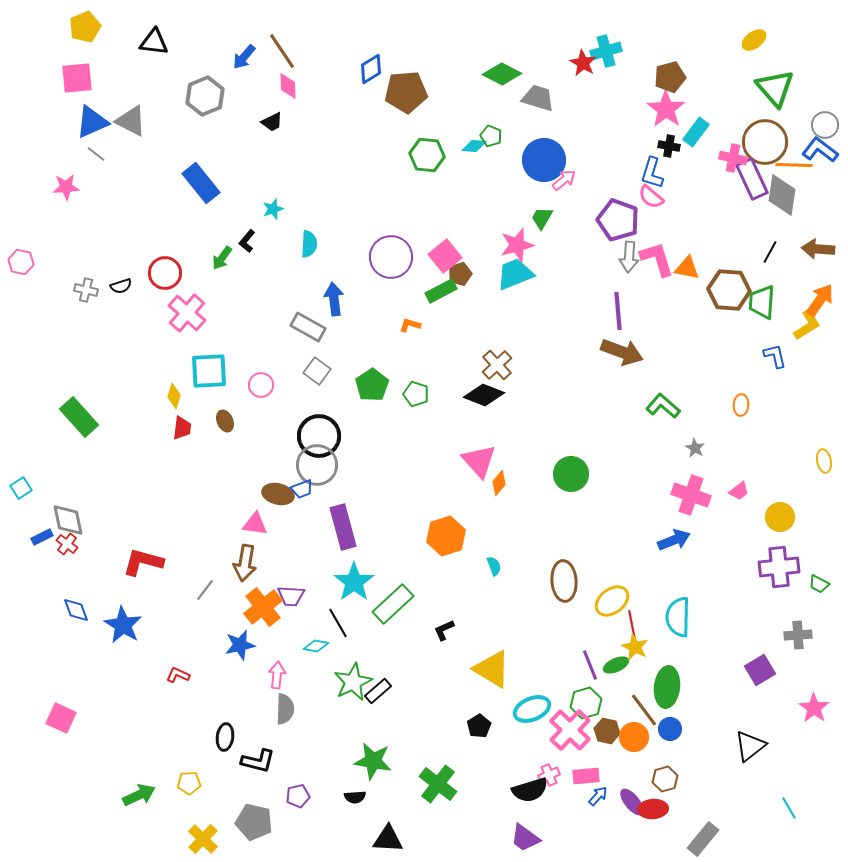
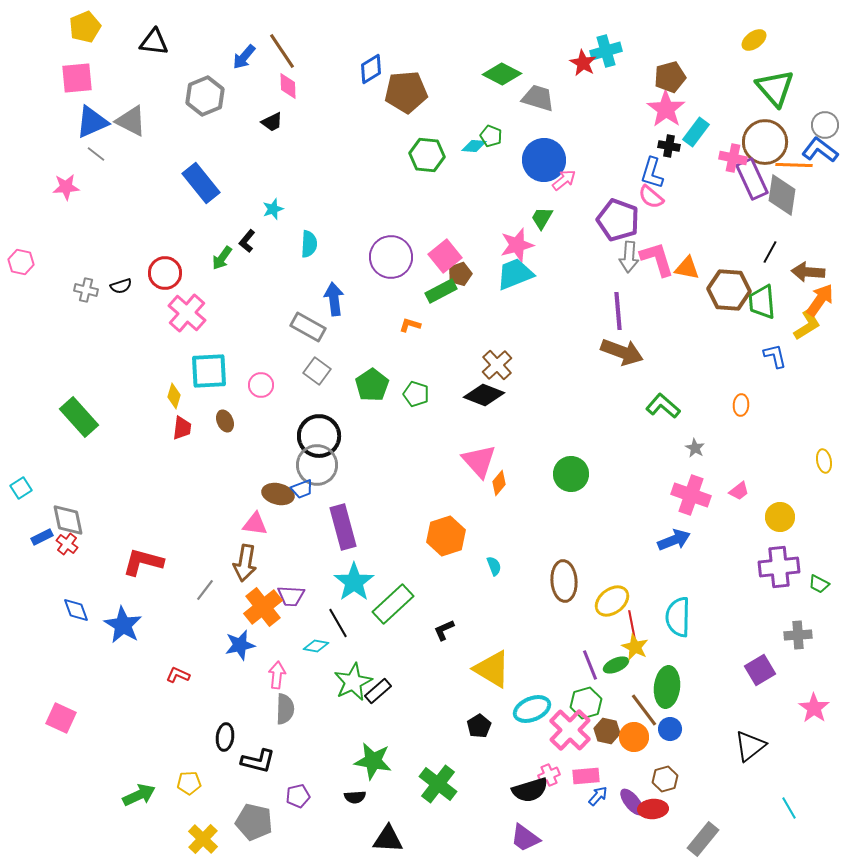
brown arrow at (818, 249): moved 10 px left, 23 px down
green trapezoid at (762, 302): rotated 9 degrees counterclockwise
